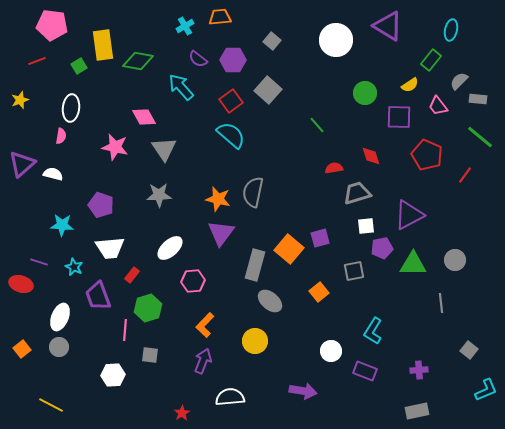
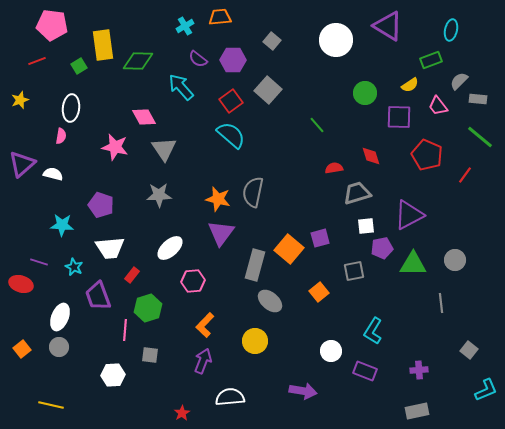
green rectangle at (431, 60): rotated 30 degrees clockwise
green diamond at (138, 61): rotated 8 degrees counterclockwise
yellow line at (51, 405): rotated 15 degrees counterclockwise
